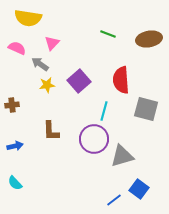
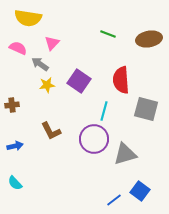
pink semicircle: moved 1 px right
purple square: rotated 15 degrees counterclockwise
brown L-shape: rotated 25 degrees counterclockwise
gray triangle: moved 3 px right, 2 px up
blue square: moved 1 px right, 2 px down
